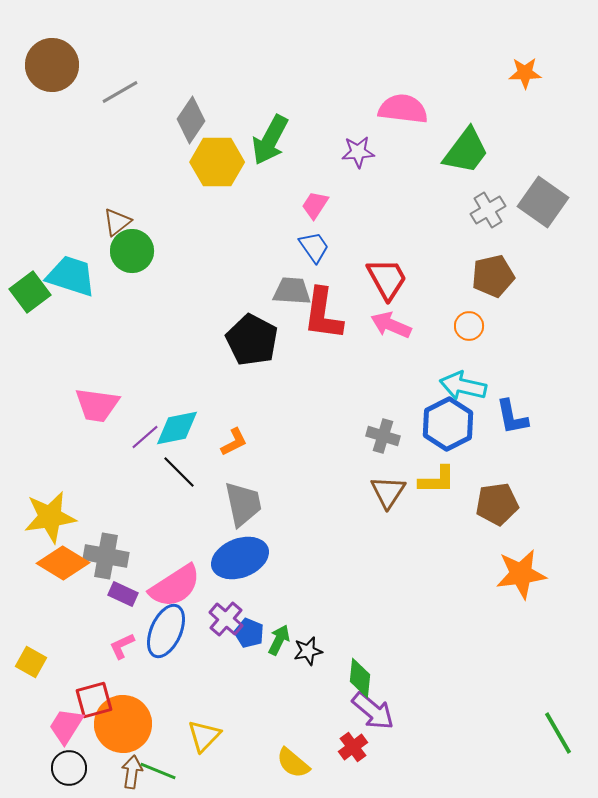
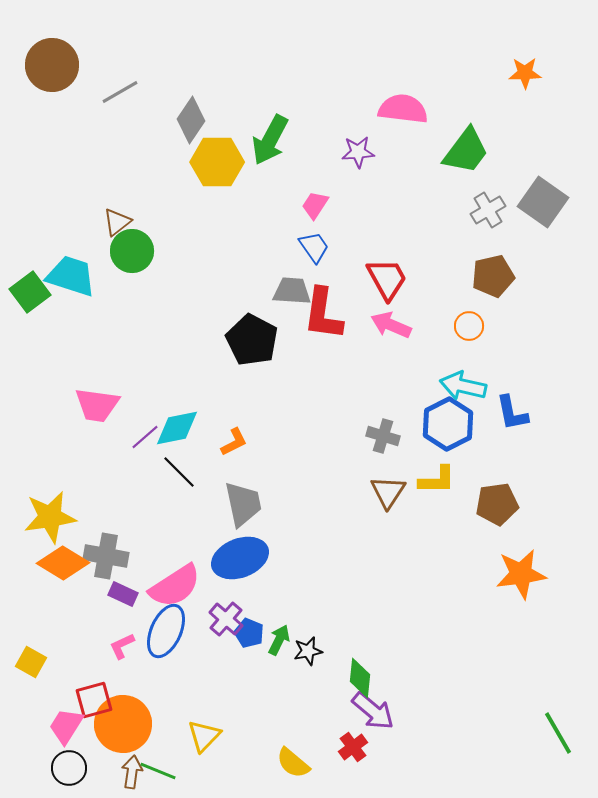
blue L-shape at (512, 417): moved 4 px up
